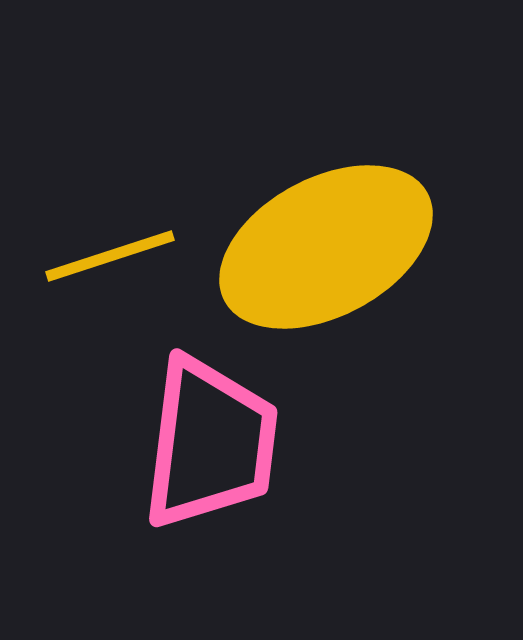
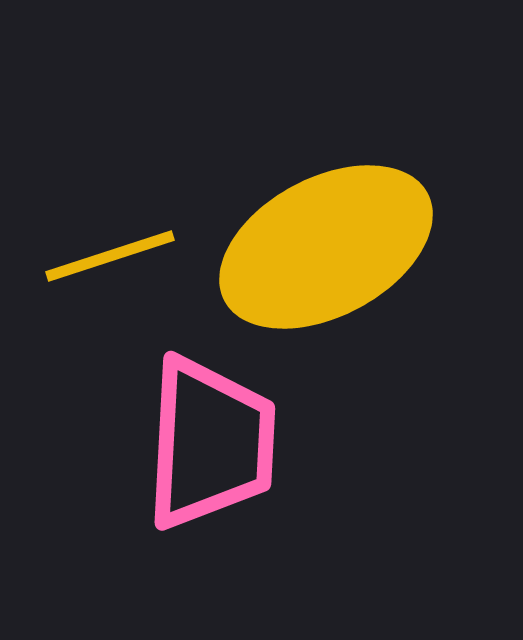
pink trapezoid: rotated 4 degrees counterclockwise
